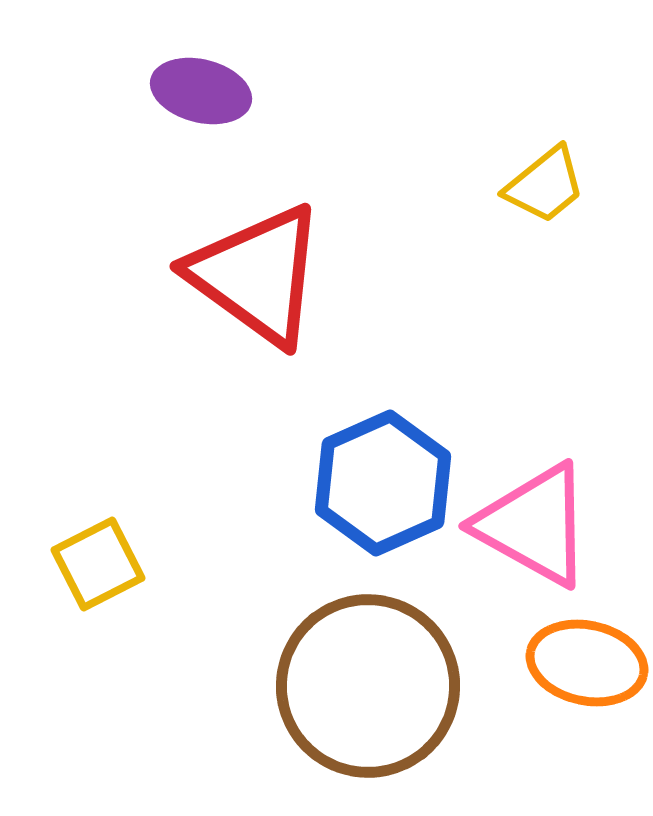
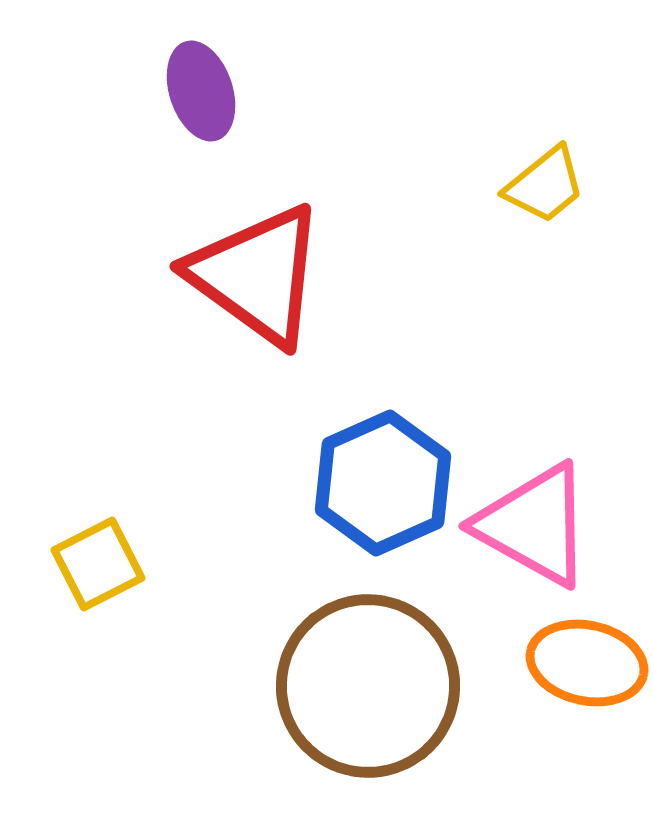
purple ellipse: rotated 58 degrees clockwise
